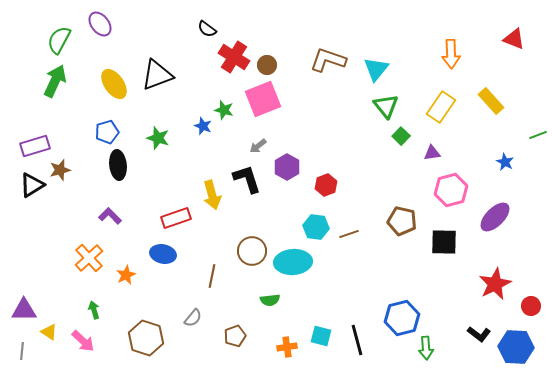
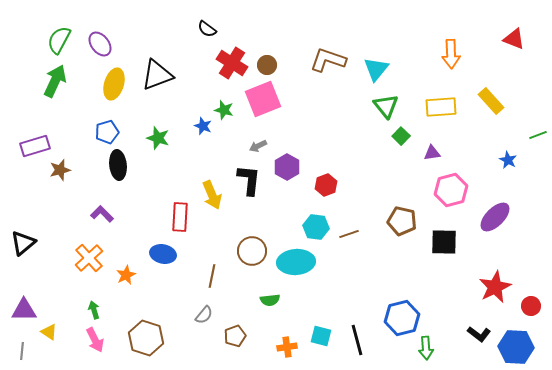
purple ellipse at (100, 24): moved 20 px down
red cross at (234, 57): moved 2 px left, 6 px down
yellow ellipse at (114, 84): rotated 52 degrees clockwise
yellow rectangle at (441, 107): rotated 52 degrees clockwise
gray arrow at (258, 146): rotated 12 degrees clockwise
blue star at (505, 162): moved 3 px right, 2 px up
black L-shape at (247, 179): moved 2 px right, 1 px down; rotated 24 degrees clockwise
black triangle at (32, 185): moved 9 px left, 58 px down; rotated 8 degrees counterclockwise
yellow arrow at (212, 195): rotated 8 degrees counterclockwise
purple L-shape at (110, 216): moved 8 px left, 2 px up
red rectangle at (176, 218): moved 4 px right, 1 px up; rotated 68 degrees counterclockwise
cyan ellipse at (293, 262): moved 3 px right
red star at (495, 284): moved 3 px down
gray semicircle at (193, 318): moved 11 px right, 3 px up
pink arrow at (83, 341): moved 12 px right, 1 px up; rotated 20 degrees clockwise
